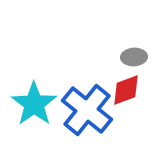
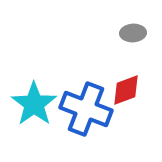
gray ellipse: moved 1 px left, 24 px up
blue cross: moved 1 px left, 1 px up; rotated 18 degrees counterclockwise
